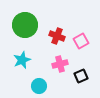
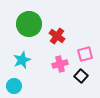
green circle: moved 4 px right, 1 px up
red cross: rotated 14 degrees clockwise
pink square: moved 4 px right, 13 px down; rotated 14 degrees clockwise
black square: rotated 24 degrees counterclockwise
cyan circle: moved 25 px left
